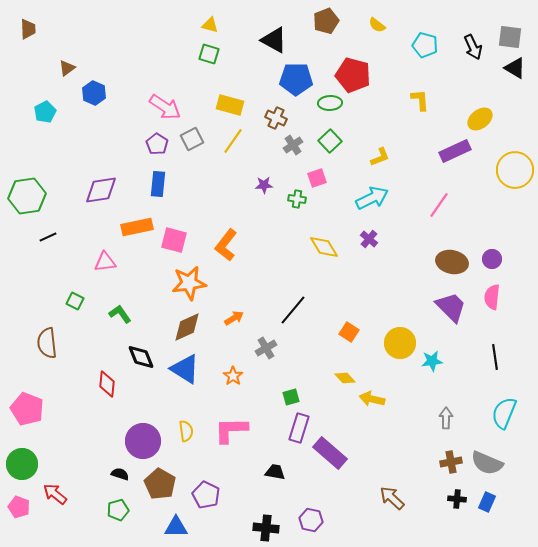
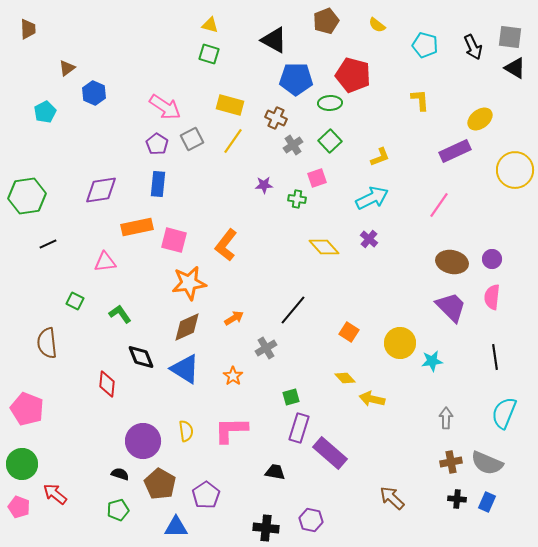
black line at (48, 237): moved 7 px down
yellow diamond at (324, 247): rotated 12 degrees counterclockwise
purple pentagon at (206, 495): rotated 12 degrees clockwise
